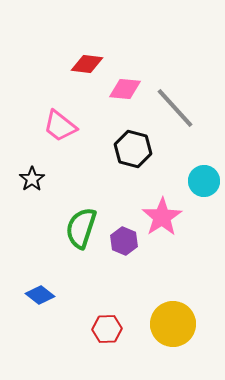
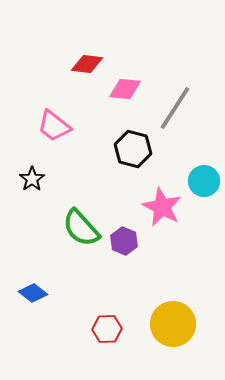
gray line: rotated 75 degrees clockwise
pink trapezoid: moved 6 px left
pink star: moved 10 px up; rotated 12 degrees counterclockwise
green semicircle: rotated 60 degrees counterclockwise
blue diamond: moved 7 px left, 2 px up
